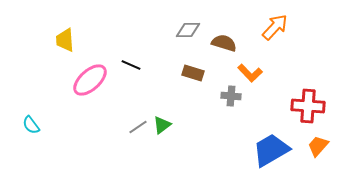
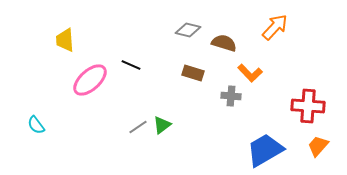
gray diamond: rotated 15 degrees clockwise
cyan semicircle: moved 5 px right
blue trapezoid: moved 6 px left
